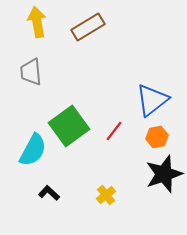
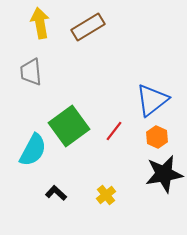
yellow arrow: moved 3 px right, 1 px down
orange hexagon: rotated 25 degrees counterclockwise
black star: rotated 9 degrees clockwise
black L-shape: moved 7 px right
